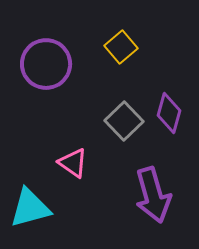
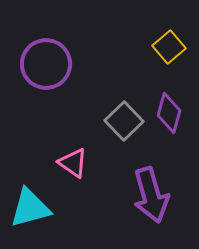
yellow square: moved 48 px right
purple arrow: moved 2 px left
